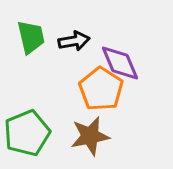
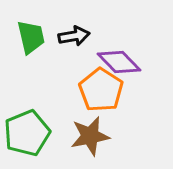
black arrow: moved 5 px up
purple diamond: moved 1 px left, 1 px up; rotated 21 degrees counterclockwise
orange pentagon: moved 1 px down
